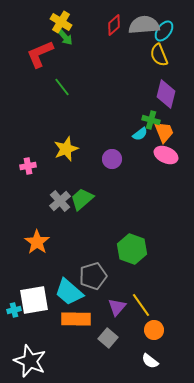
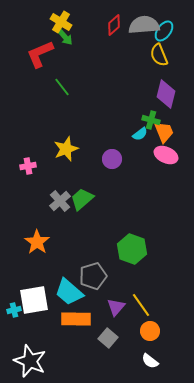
purple triangle: moved 1 px left
orange circle: moved 4 px left, 1 px down
